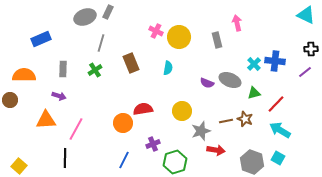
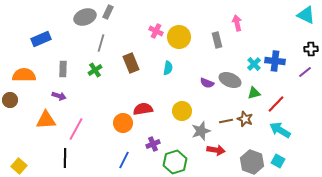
cyan square at (278, 158): moved 3 px down
